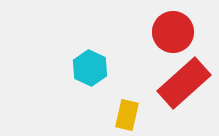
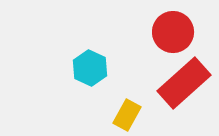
yellow rectangle: rotated 16 degrees clockwise
